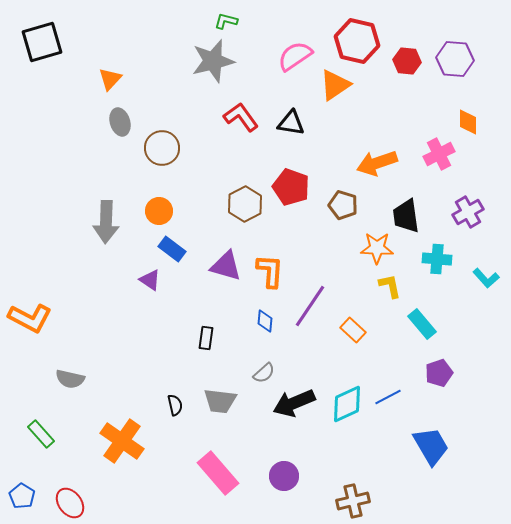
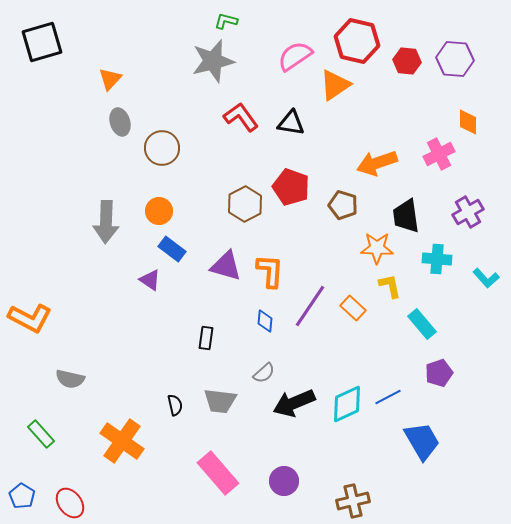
orange rectangle at (353, 330): moved 22 px up
blue trapezoid at (431, 446): moved 9 px left, 5 px up
purple circle at (284, 476): moved 5 px down
